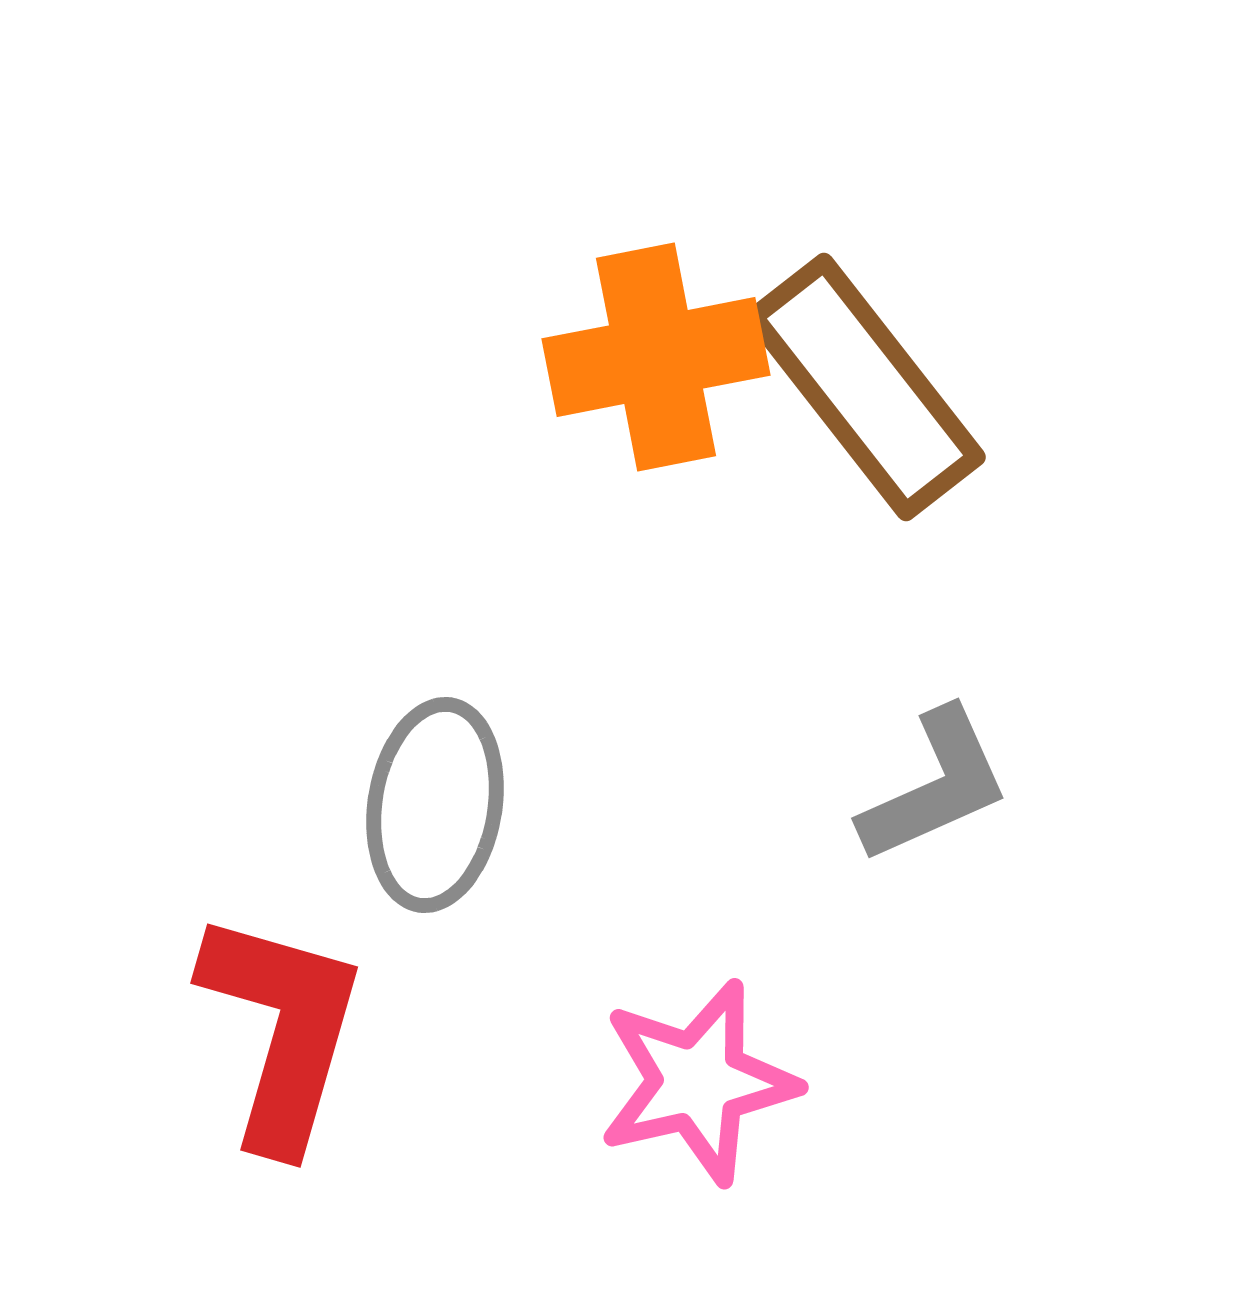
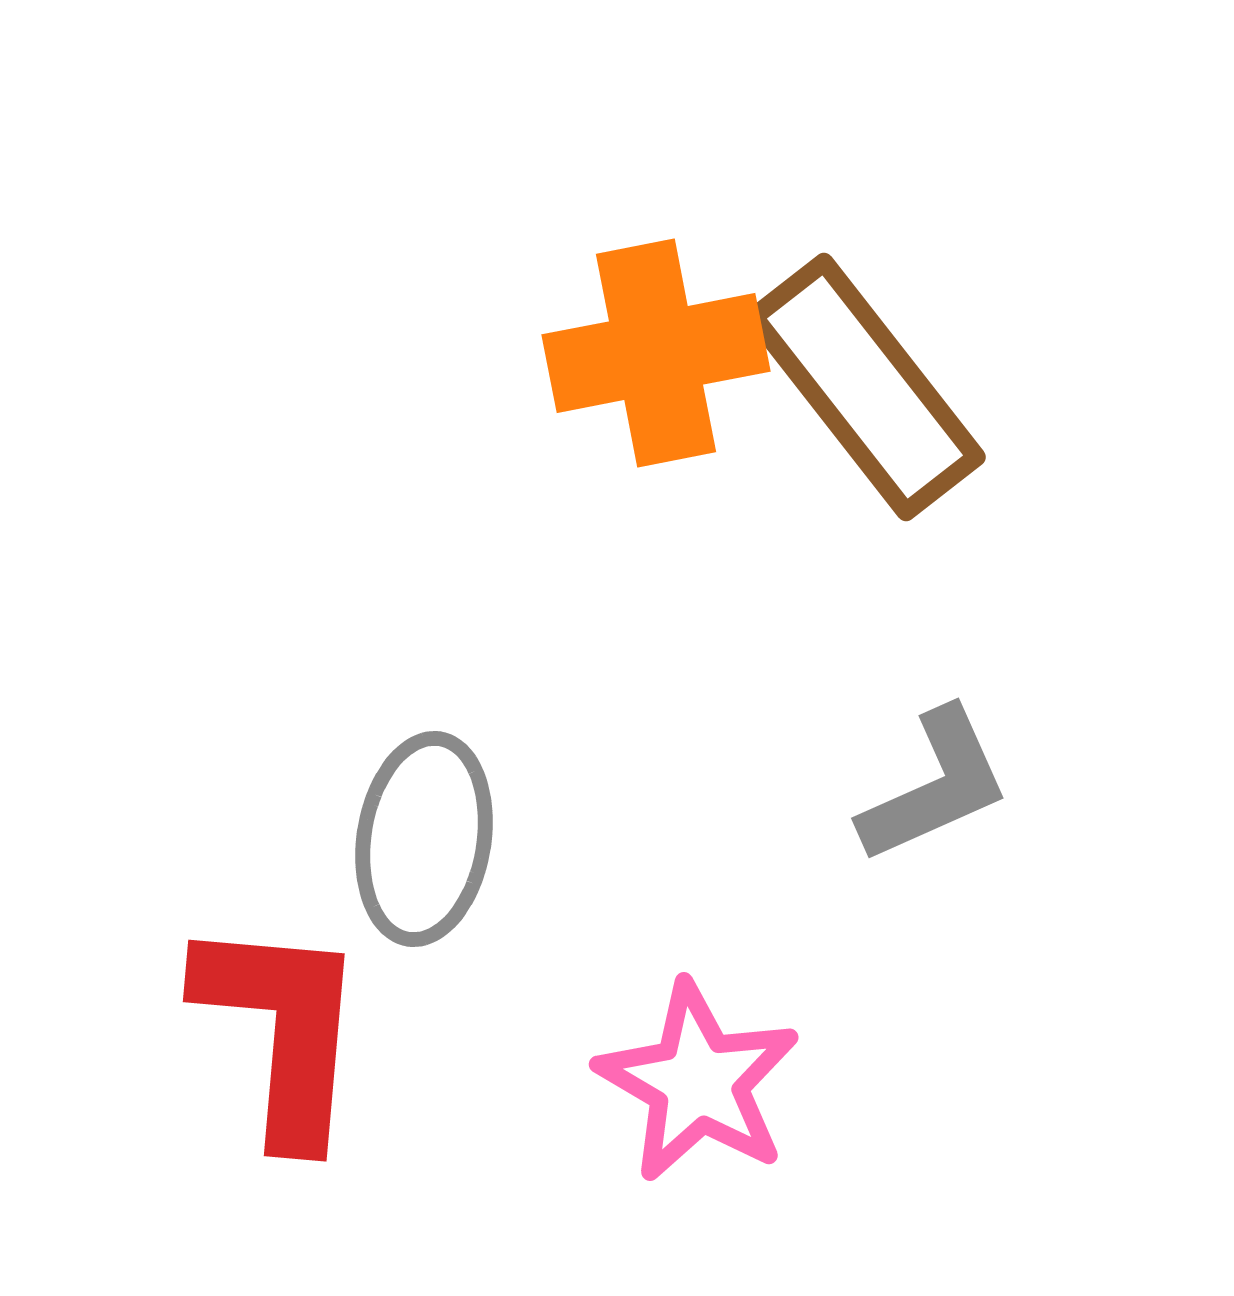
orange cross: moved 4 px up
gray ellipse: moved 11 px left, 34 px down
red L-shape: rotated 11 degrees counterclockwise
pink star: rotated 29 degrees counterclockwise
